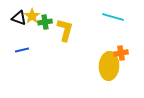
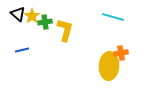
black triangle: moved 1 px left, 4 px up; rotated 21 degrees clockwise
